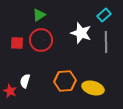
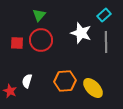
green triangle: rotated 16 degrees counterclockwise
white semicircle: moved 2 px right
yellow ellipse: rotated 30 degrees clockwise
